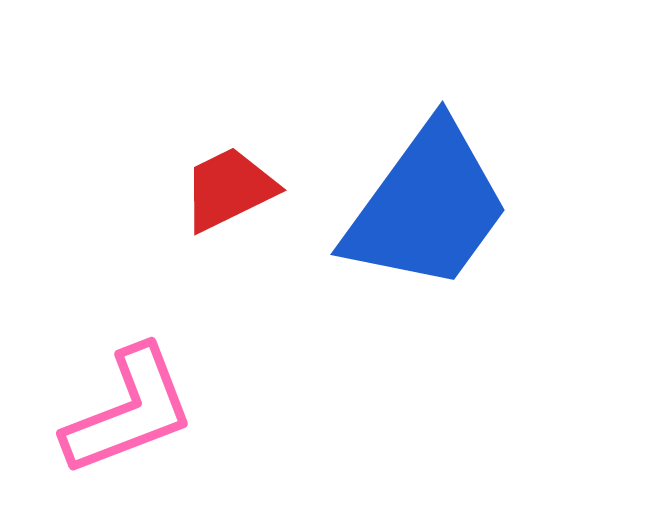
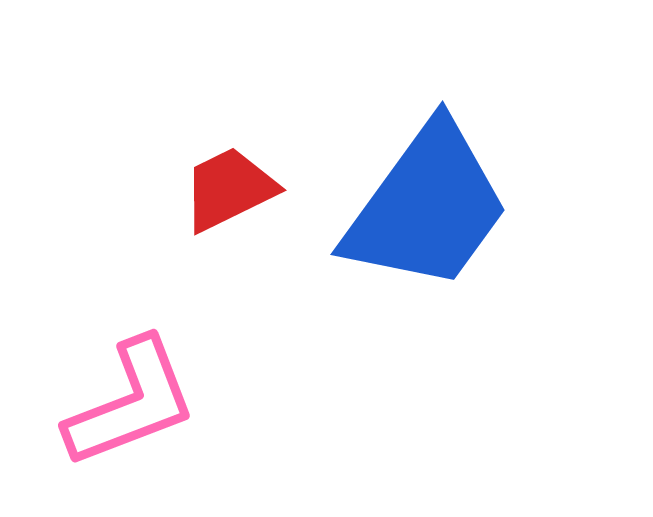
pink L-shape: moved 2 px right, 8 px up
